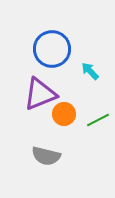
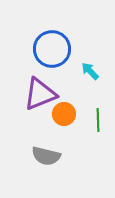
green line: rotated 65 degrees counterclockwise
